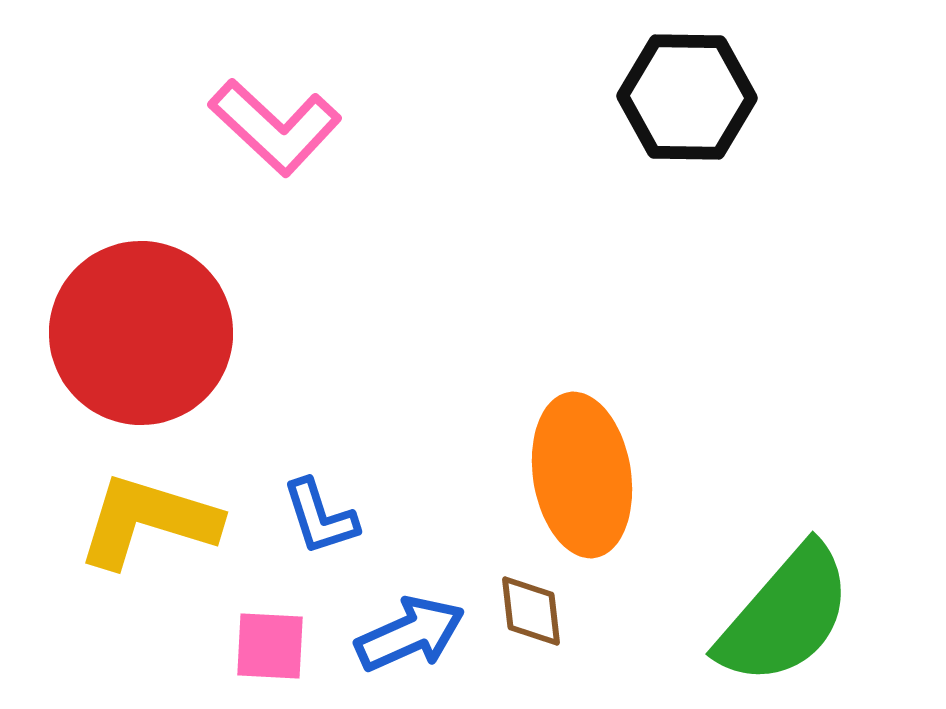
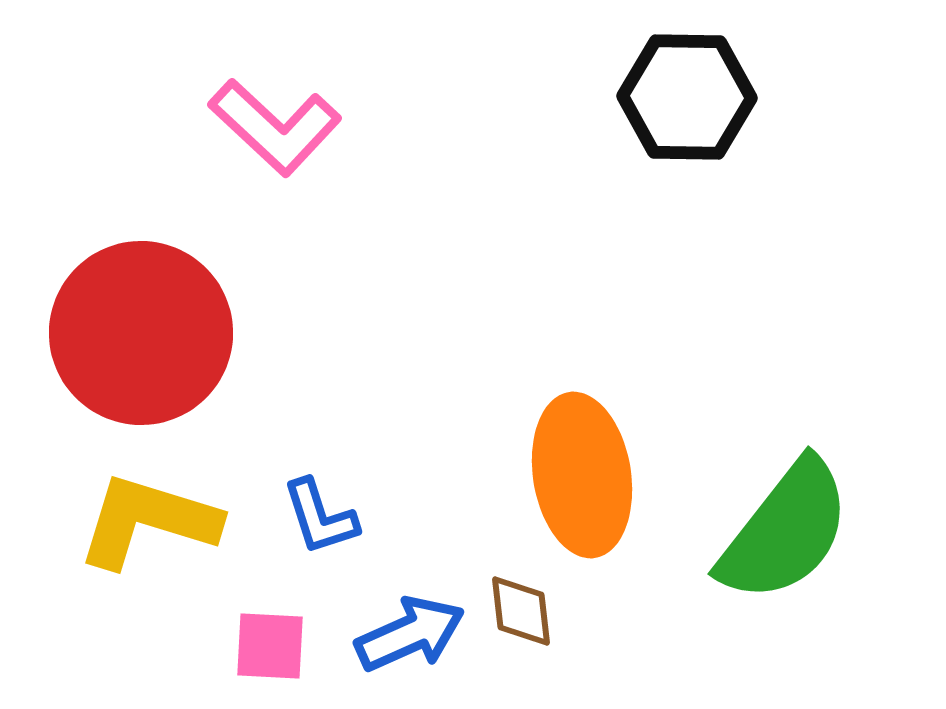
brown diamond: moved 10 px left
green semicircle: moved 84 px up; rotated 3 degrees counterclockwise
